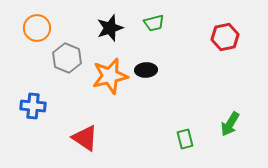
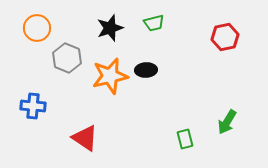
green arrow: moved 3 px left, 2 px up
